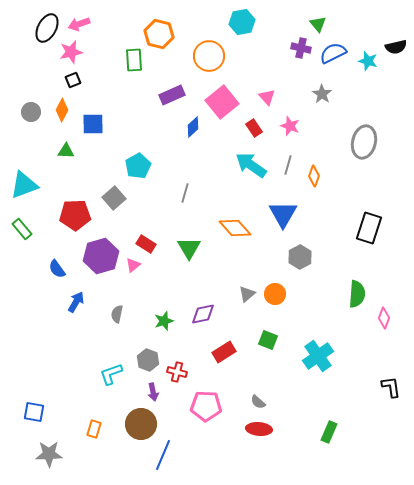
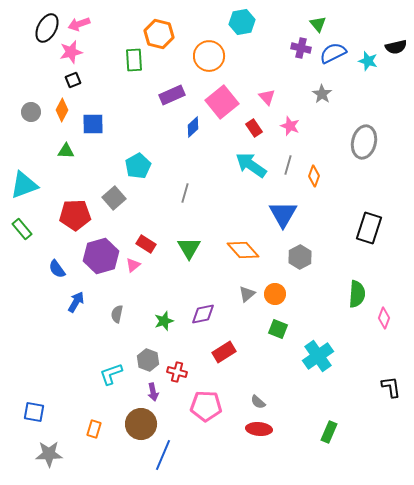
orange diamond at (235, 228): moved 8 px right, 22 px down
green square at (268, 340): moved 10 px right, 11 px up
